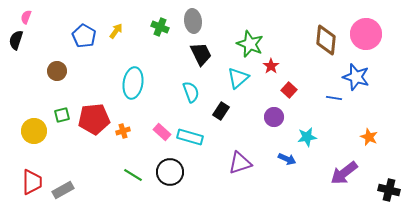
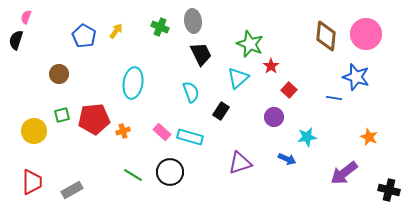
brown diamond: moved 4 px up
brown circle: moved 2 px right, 3 px down
gray rectangle: moved 9 px right
